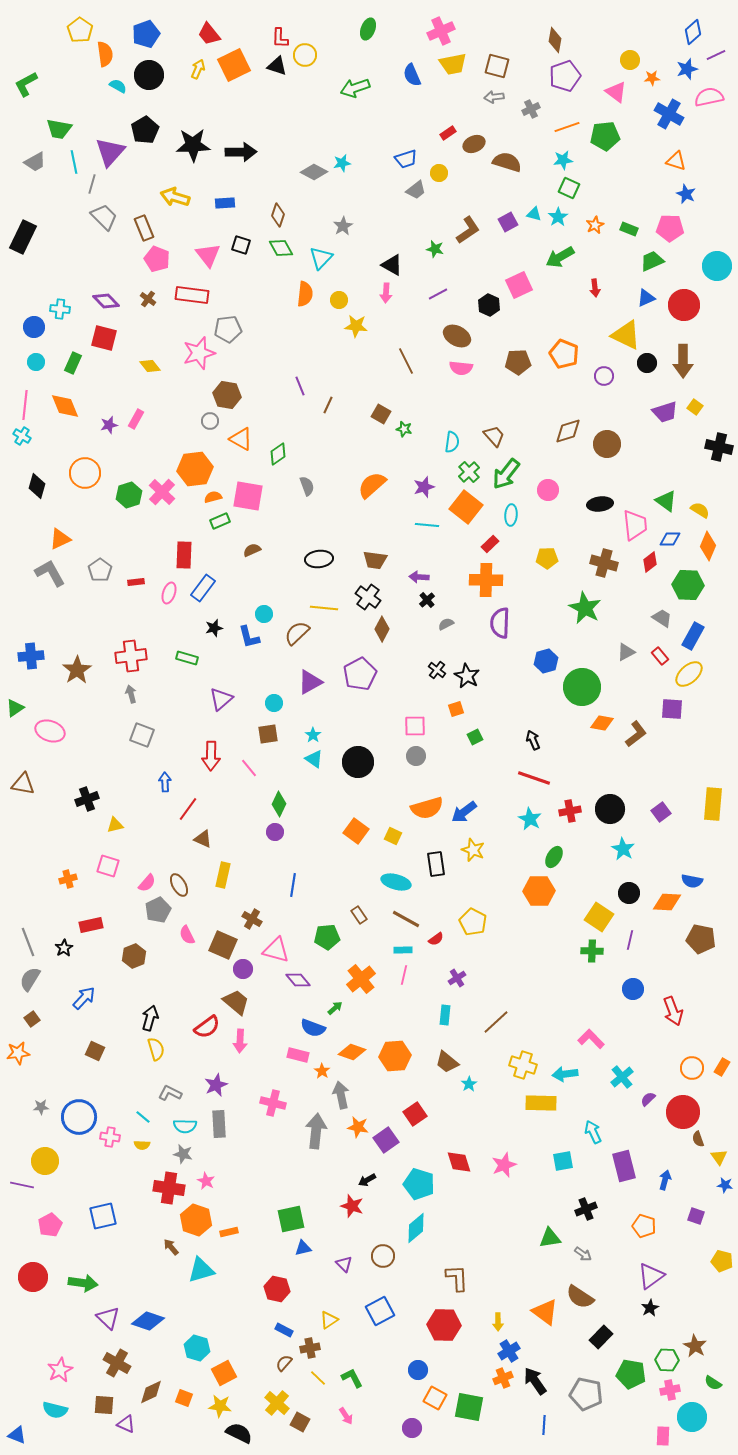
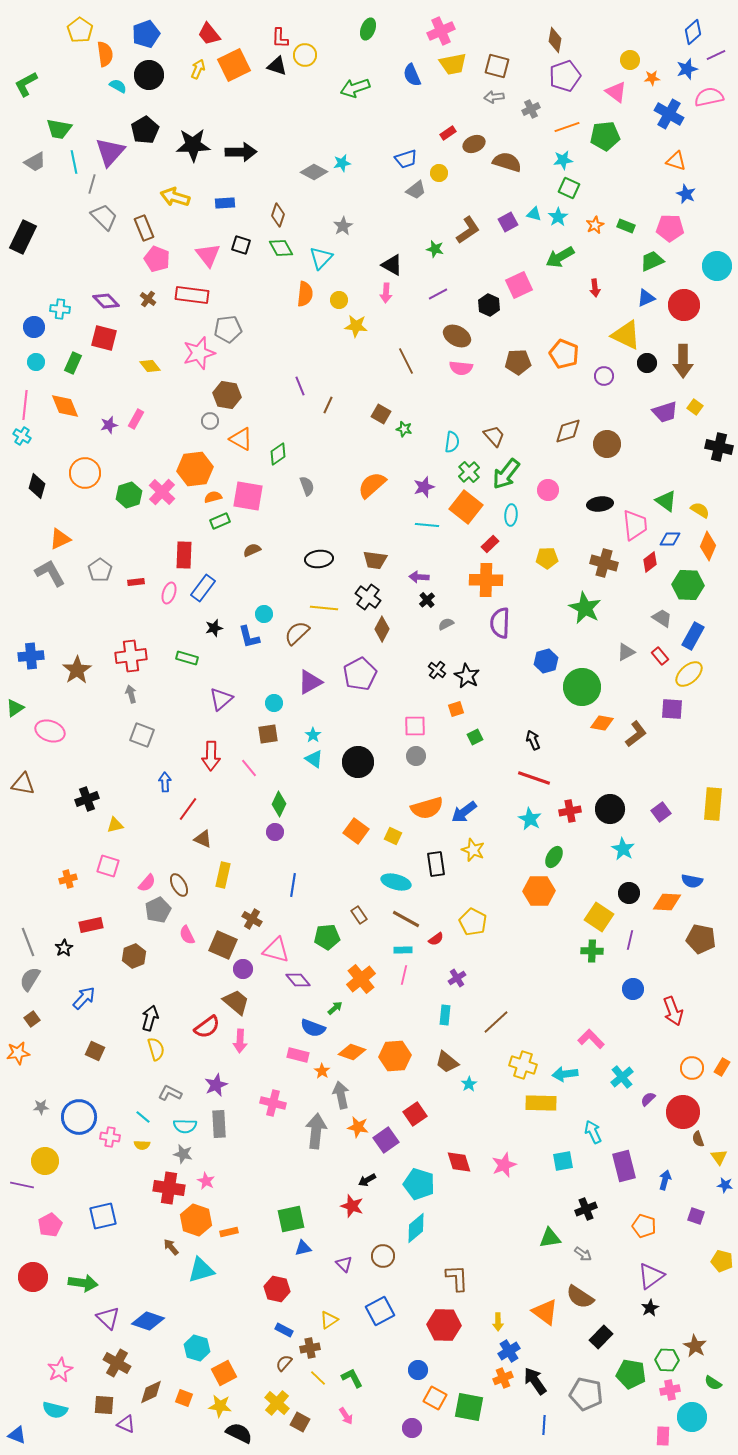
green rectangle at (629, 229): moved 3 px left, 3 px up
